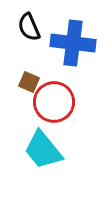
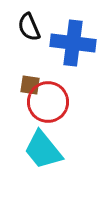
brown square: moved 1 px right, 3 px down; rotated 15 degrees counterclockwise
red circle: moved 6 px left
